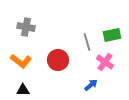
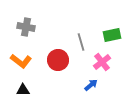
gray line: moved 6 px left
pink cross: moved 3 px left; rotated 18 degrees clockwise
